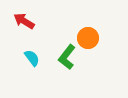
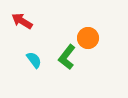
red arrow: moved 2 px left
cyan semicircle: moved 2 px right, 2 px down
